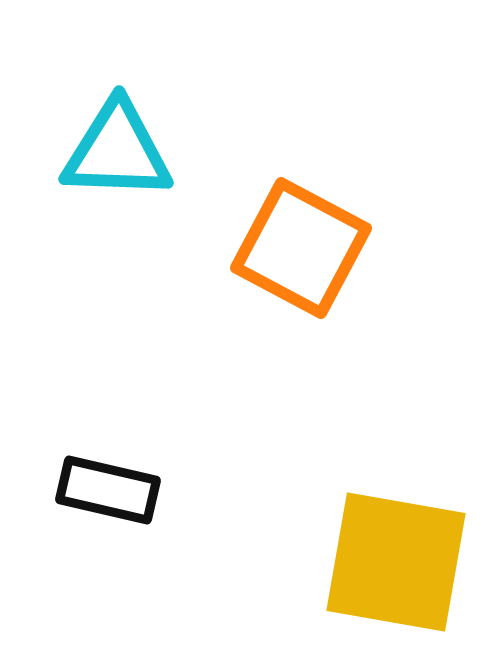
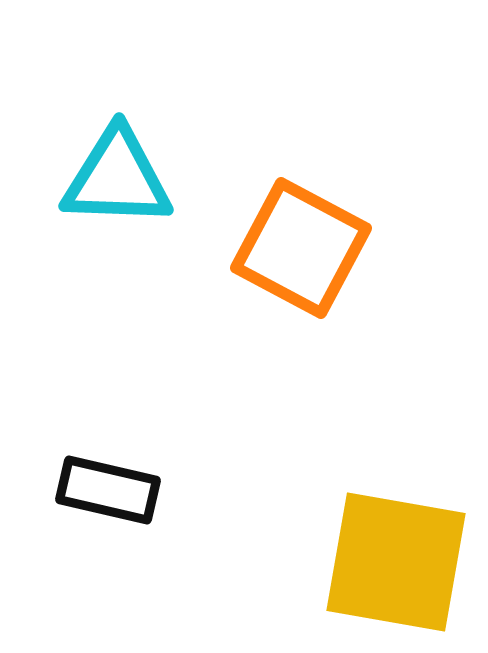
cyan triangle: moved 27 px down
